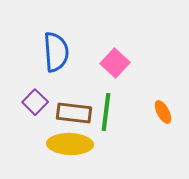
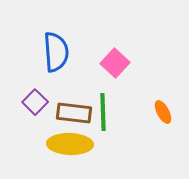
green line: moved 3 px left; rotated 9 degrees counterclockwise
